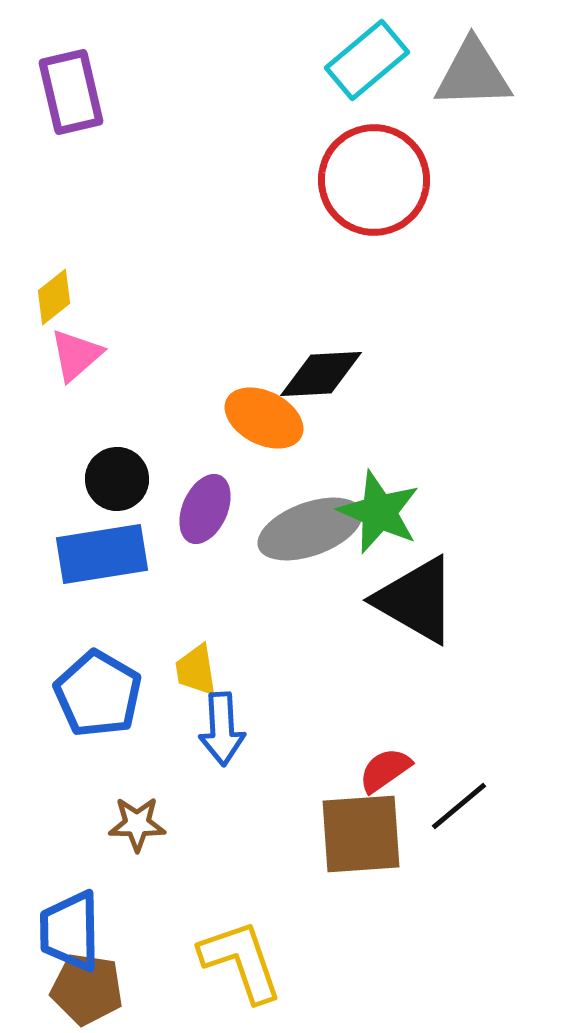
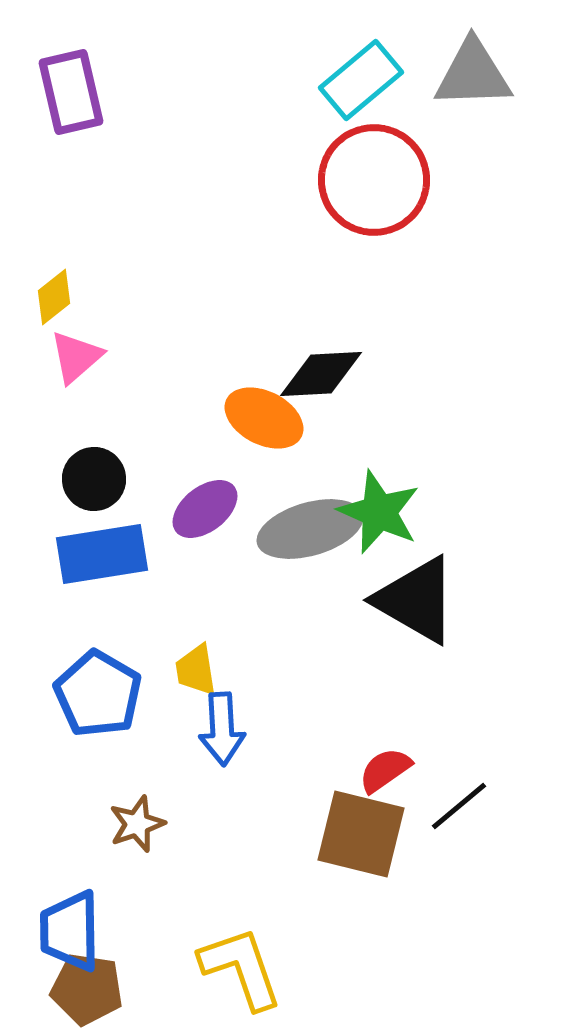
cyan rectangle: moved 6 px left, 20 px down
pink triangle: moved 2 px down
black circle: moved 23 px left
purple ellipse: rotated 28 degrees clockwise
gray ellipse: rotated 4 degrees clockwise
brown star: rotated 20 degrees counterclockwise
brown square: rotated 18 degrees clockwise
yellow L-shape: moved 7 px down
